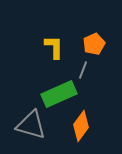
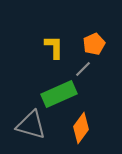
gray line: moved 1 px up; rotated 24 degrees clockwise
orange diamond: moved 2 px down
